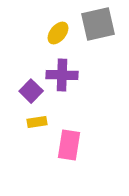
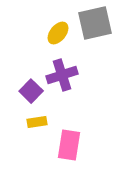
gray square: moved 3 px left, 1 px up
purple cross: rotated 20 degrees counterclockwise
